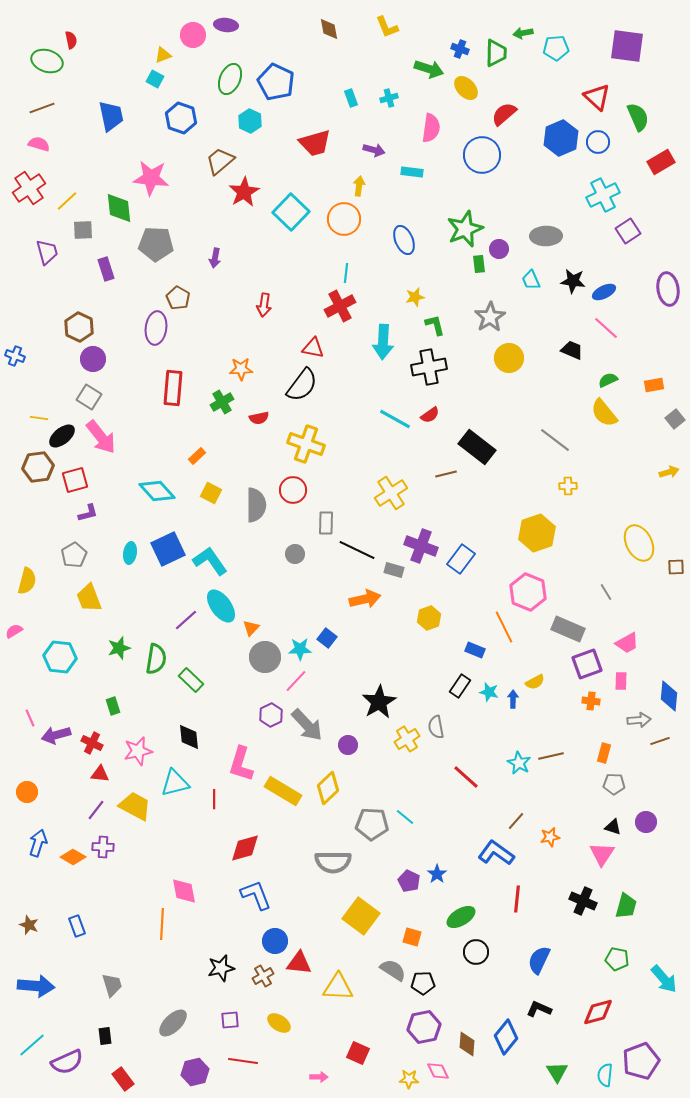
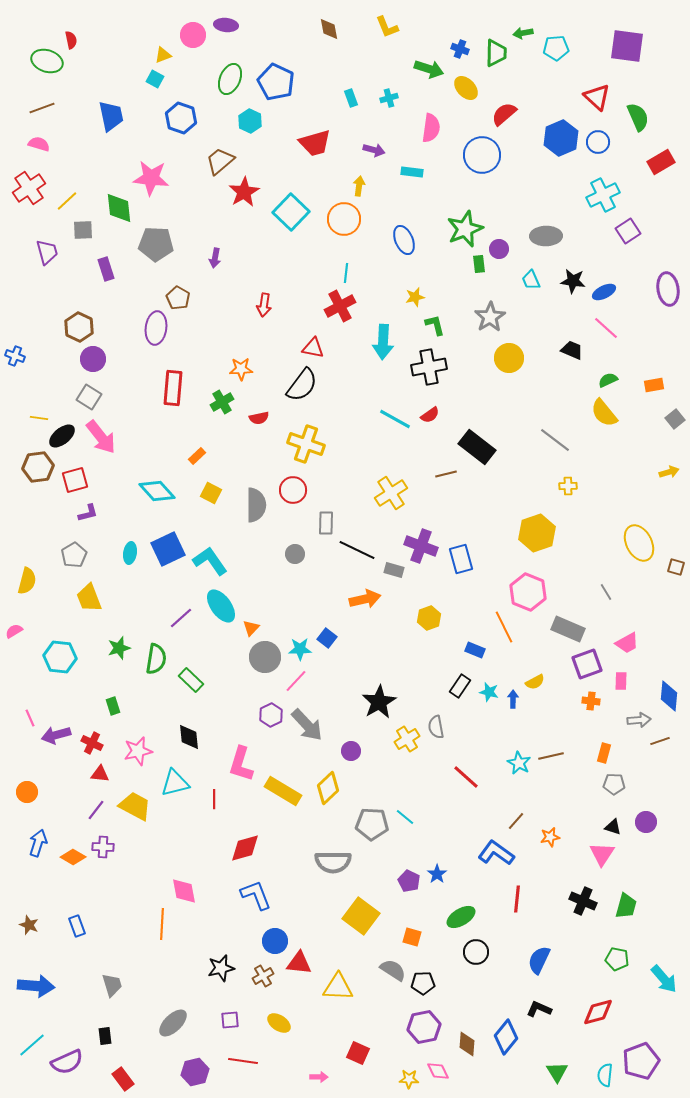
blue rectangle at (461, 559): rotated 52 degrees counterclockwise
brown square at (676, 567): rotated 18 degrees clockwise
purple line at (186, 620): moved 5 px left, 2 px up
purple circle at (348, 745): moved 3 px right, 6 px down
